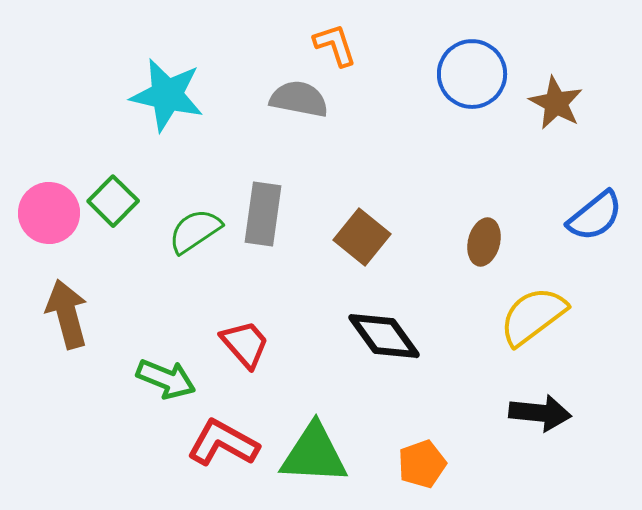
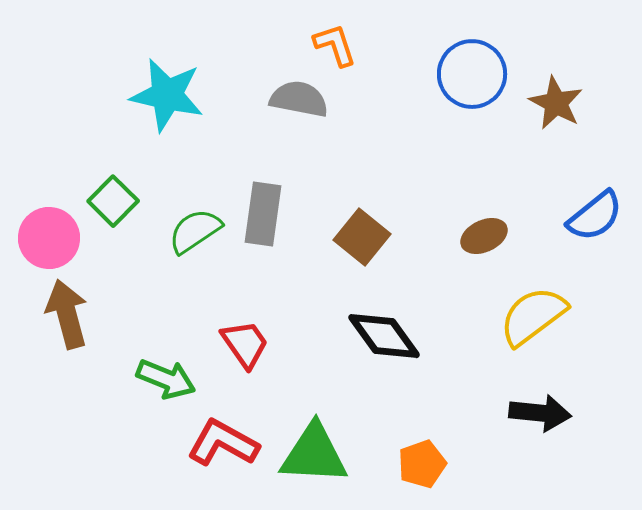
pink circle: moved 25 px down
brown ellipse: moved 6 px up; rotated 51 degrees clockwise
red trapezoid: rotated 6 degrees clockwise
